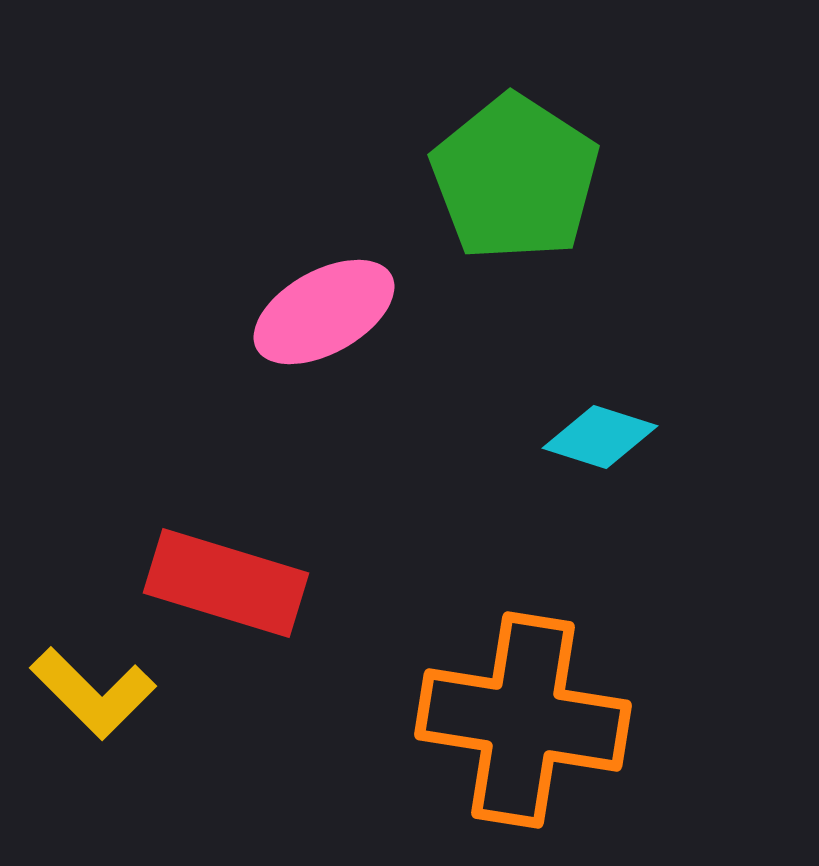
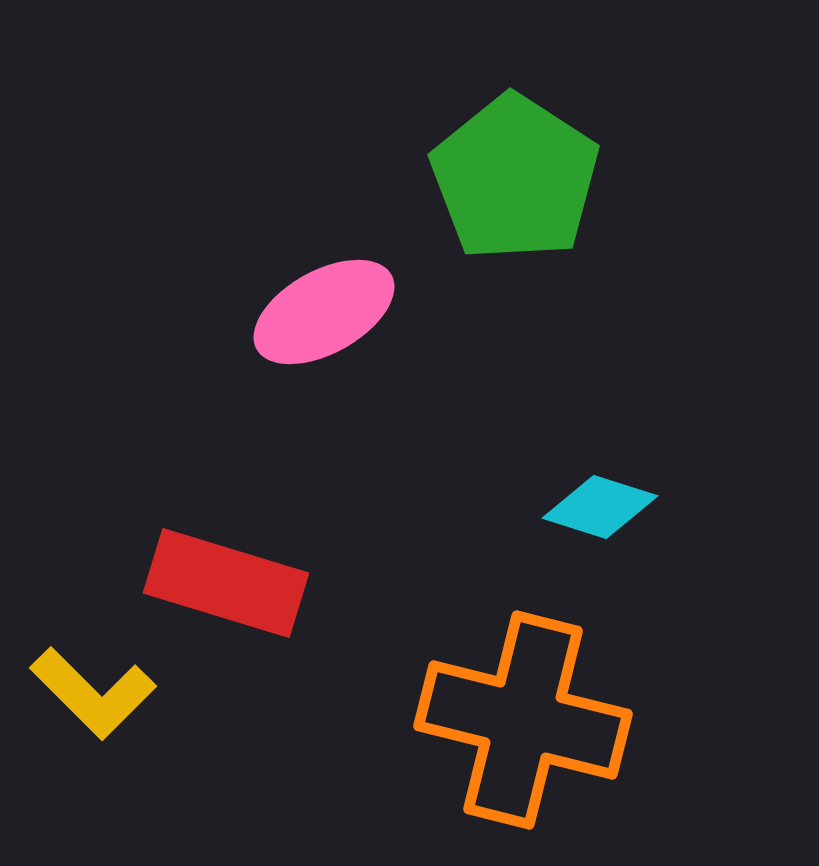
cyan diamond: moved 70 px down
orange cross: rotated 5 degrees clockwise
